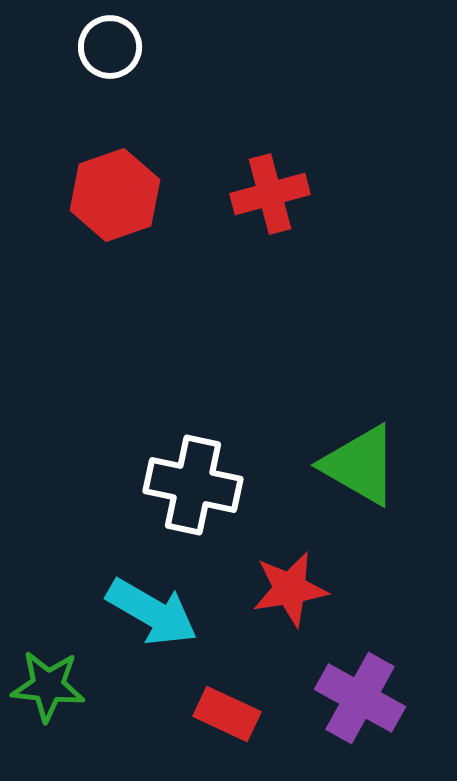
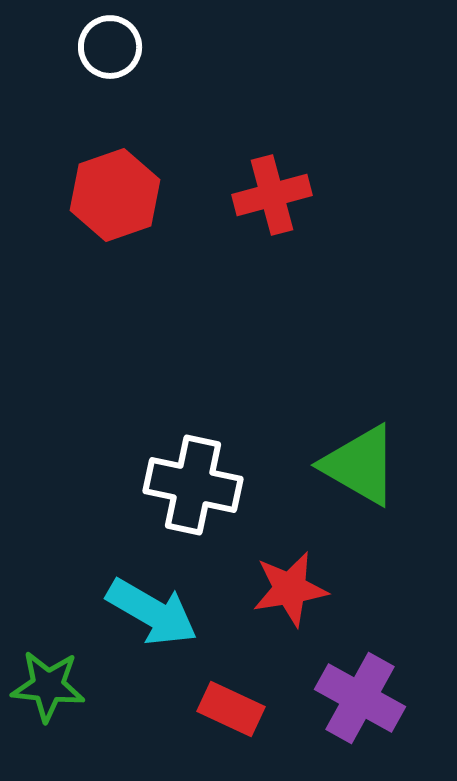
red cross: moved 2 px right, 1 px down
red rectangle: moved 4 px right, 5 px up
